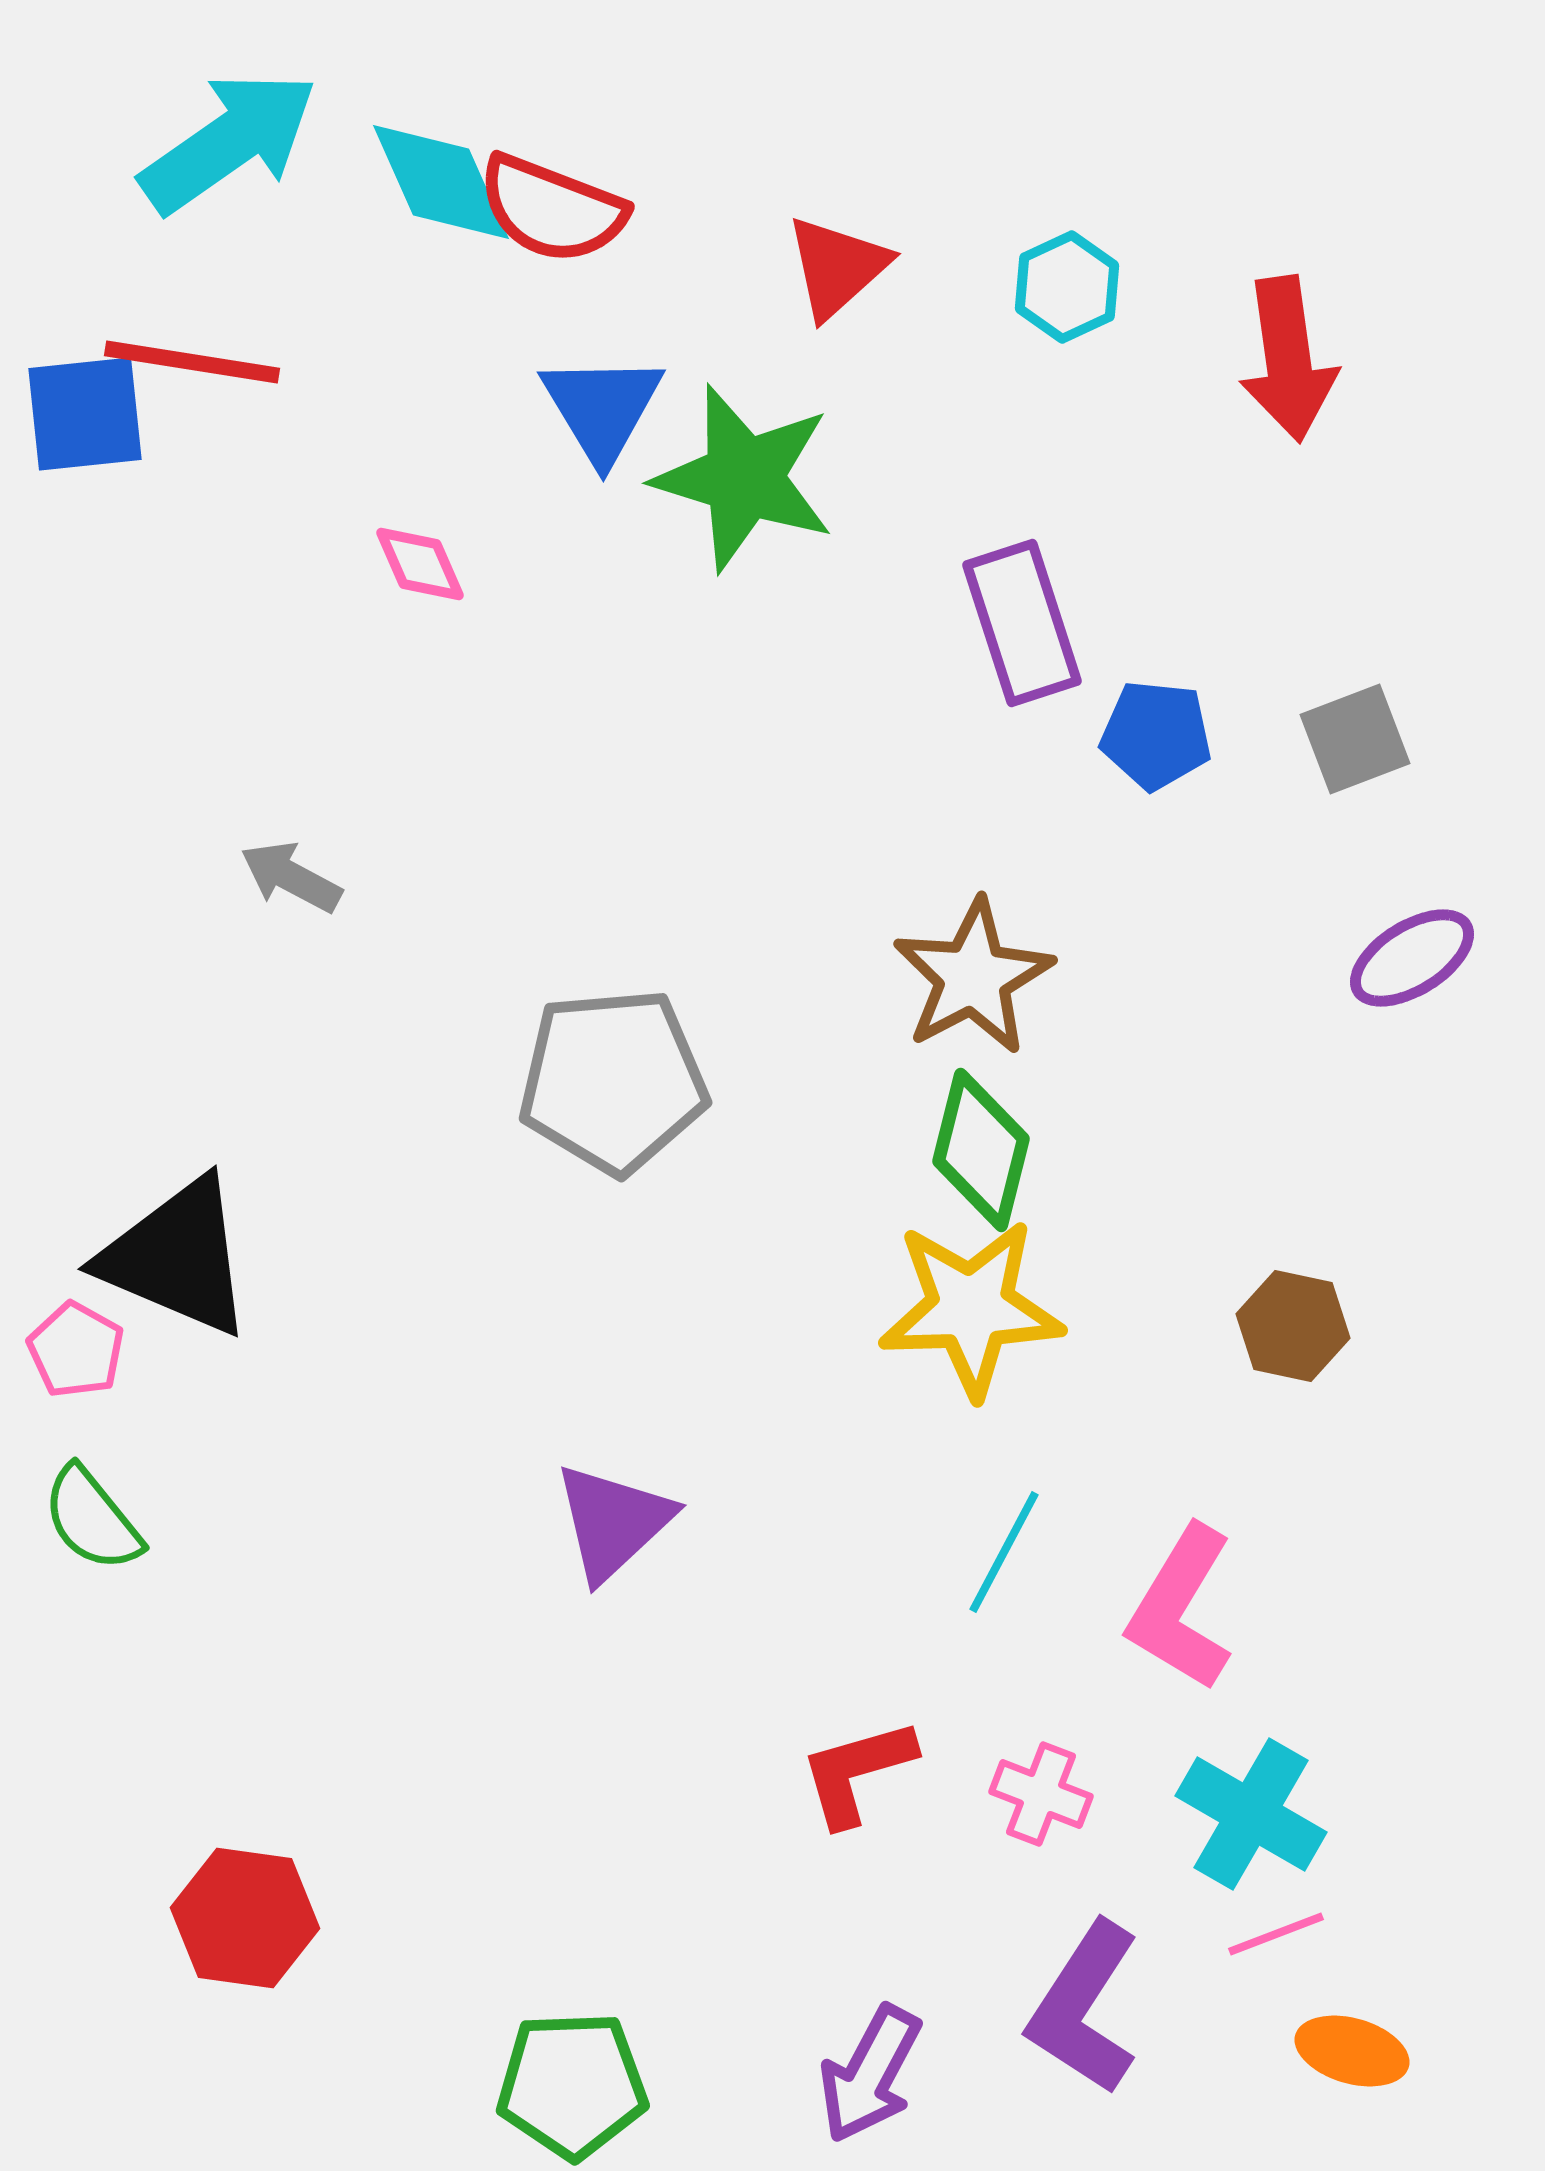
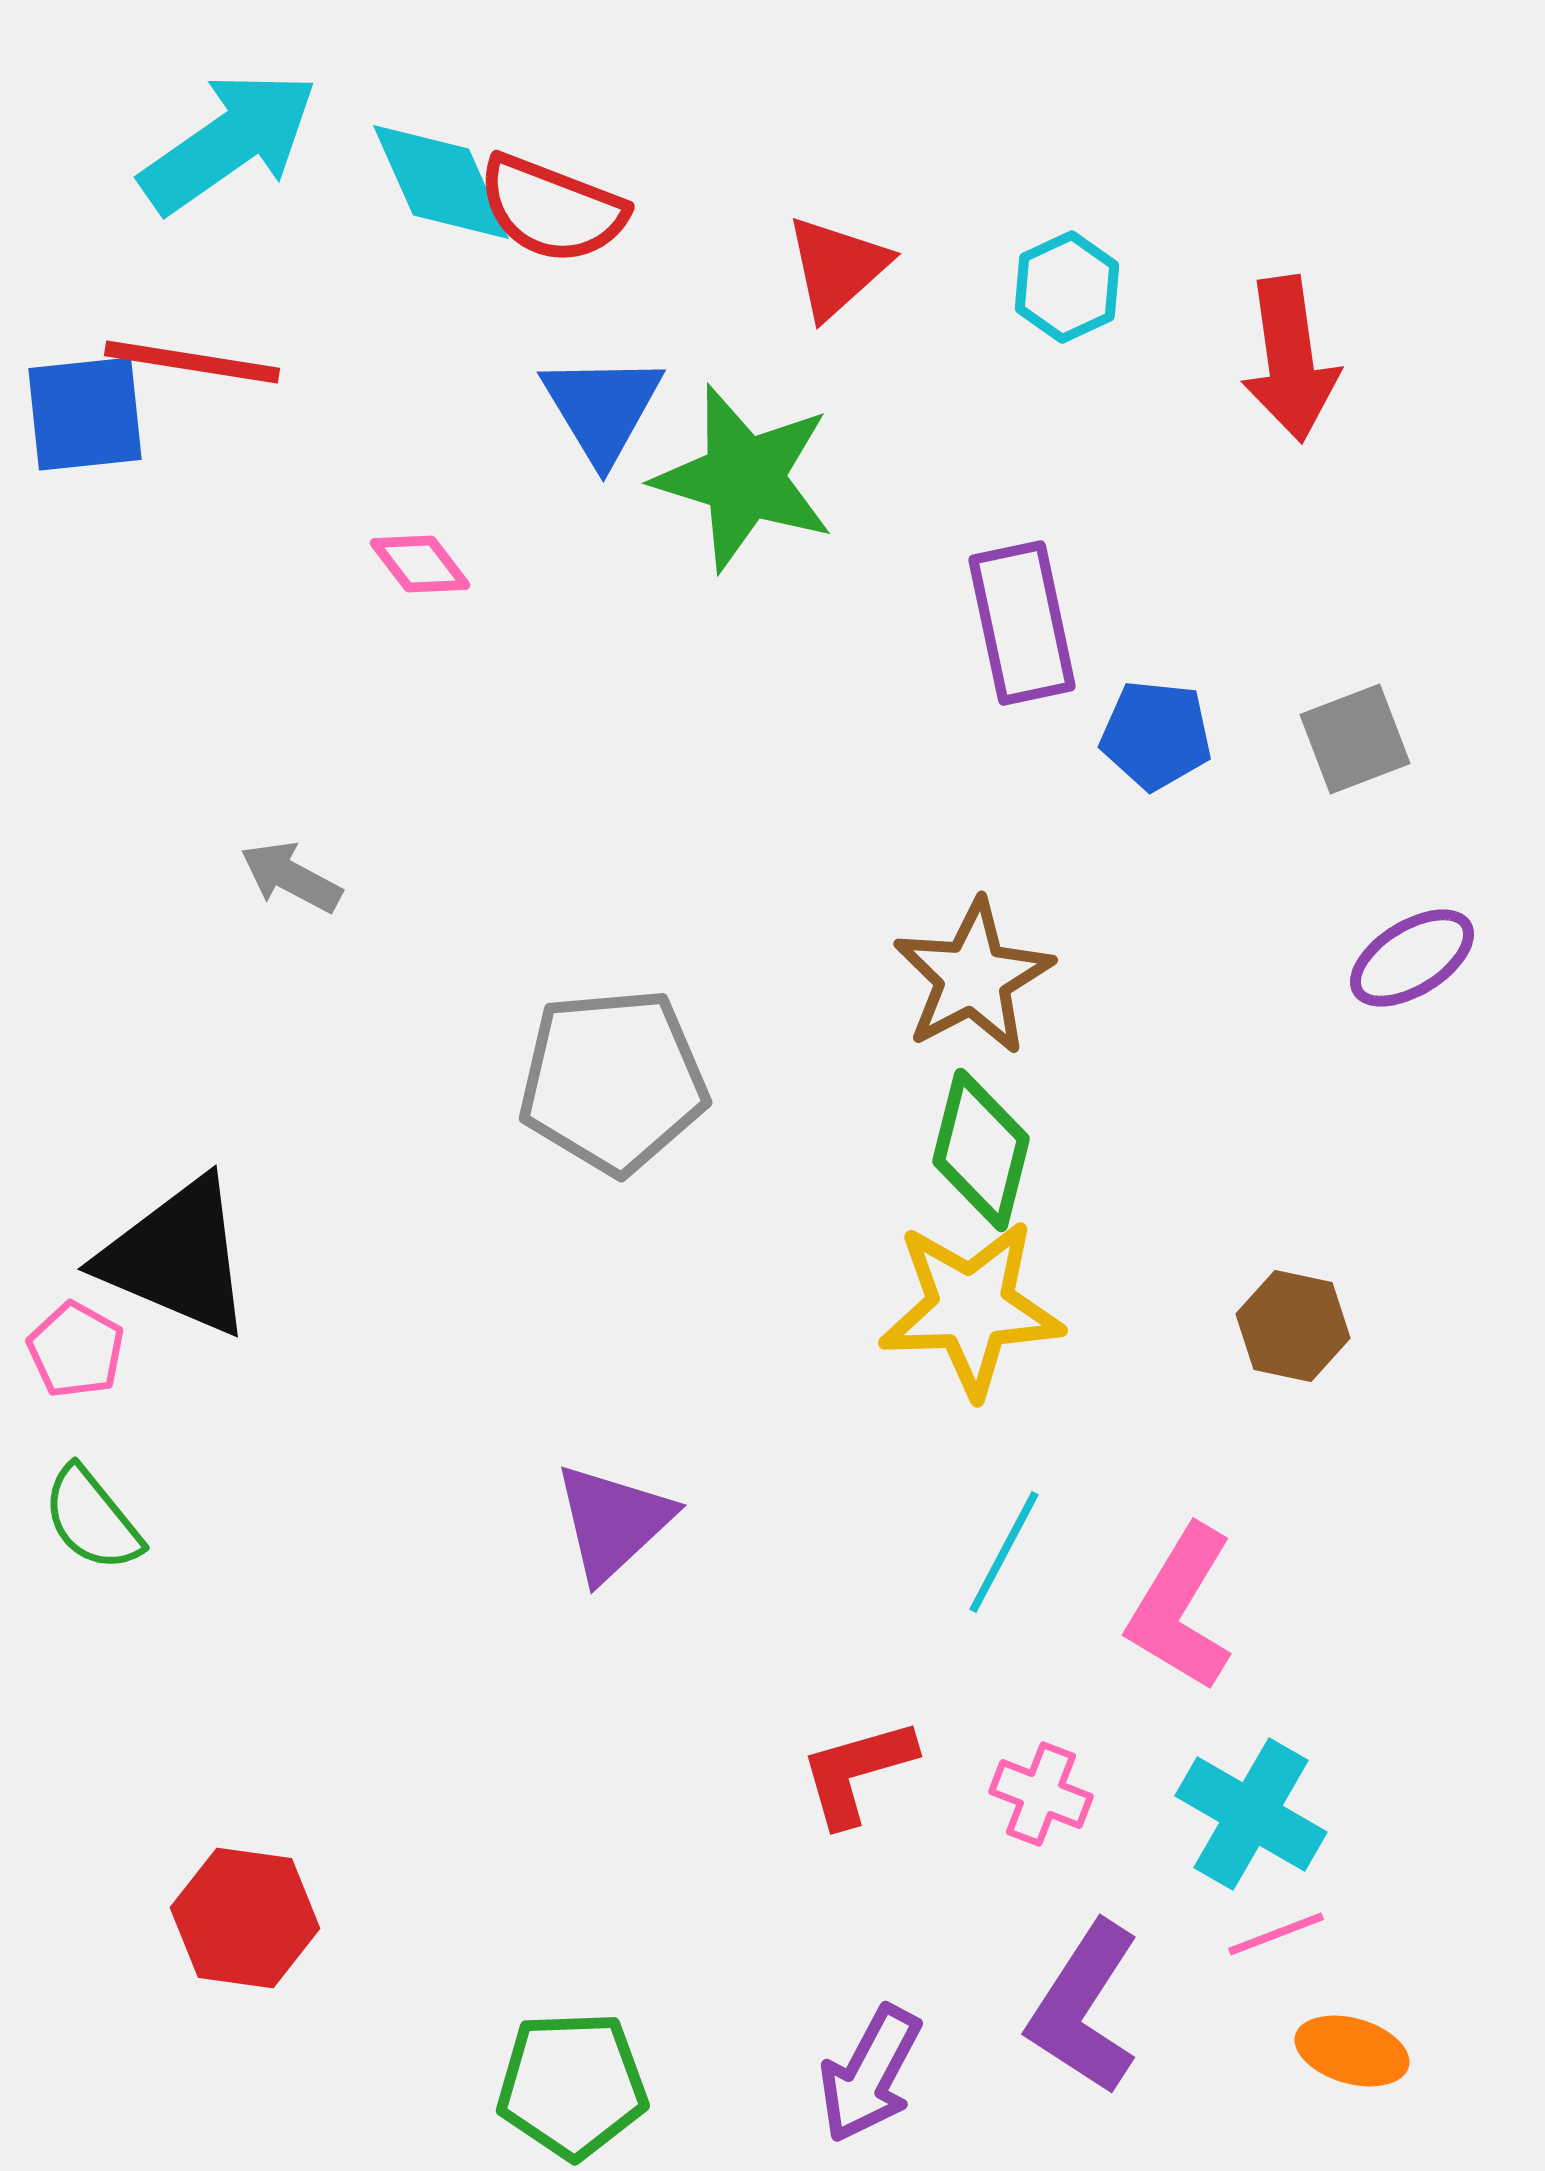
red arrow: moved 2 px right
pink diamond: rotated 14 degrees counterclockwise
purple rectangle: rotated 6 degrees clockwise
